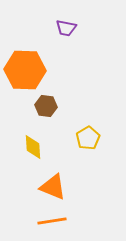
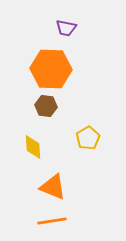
orange hexagon: moved 26 px right, 1 px up
